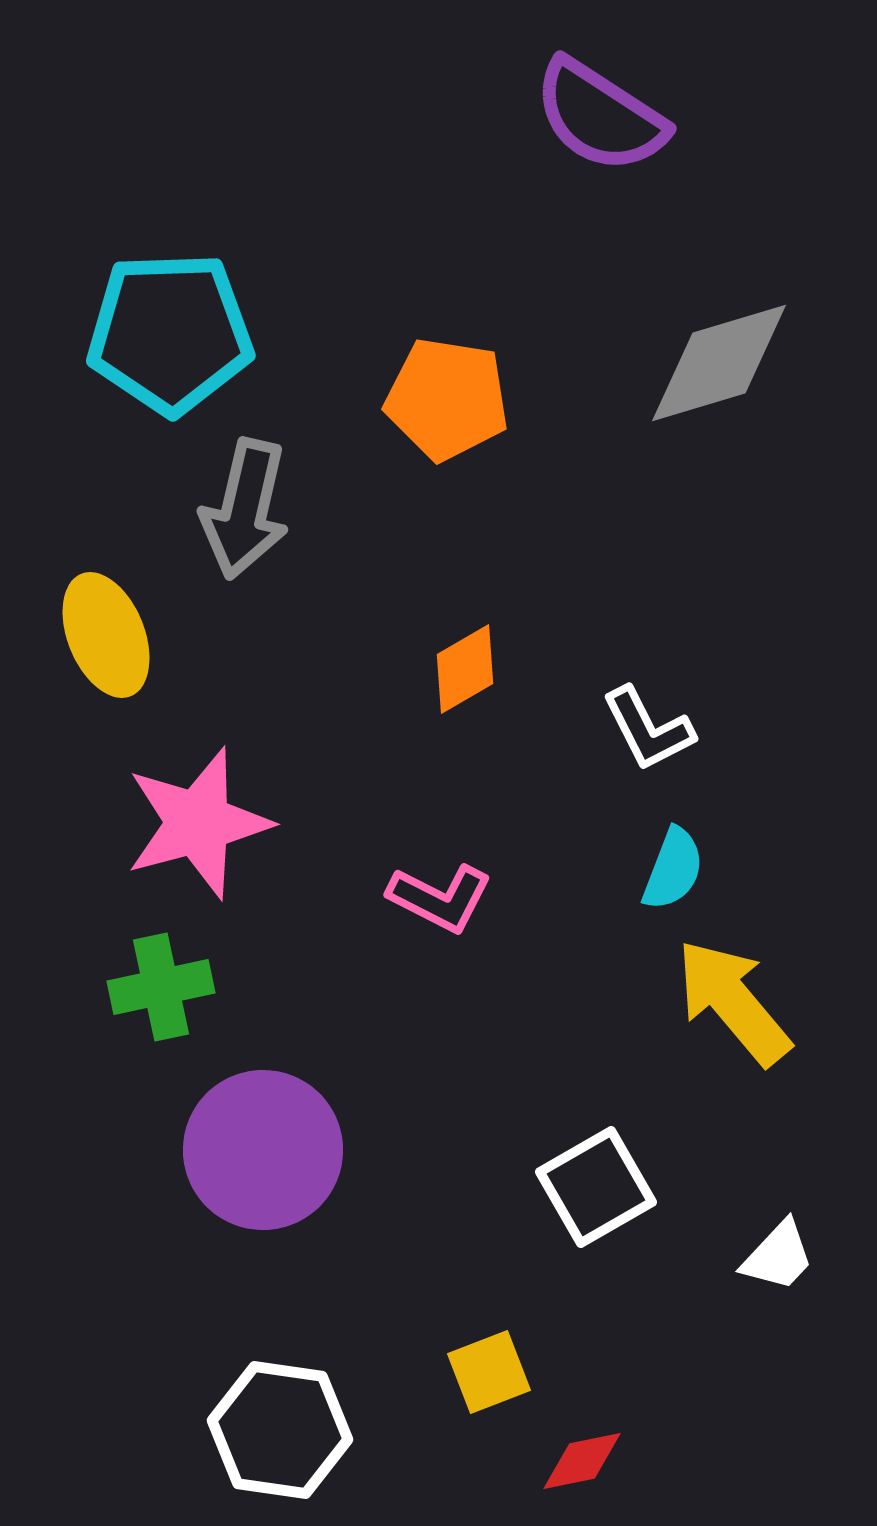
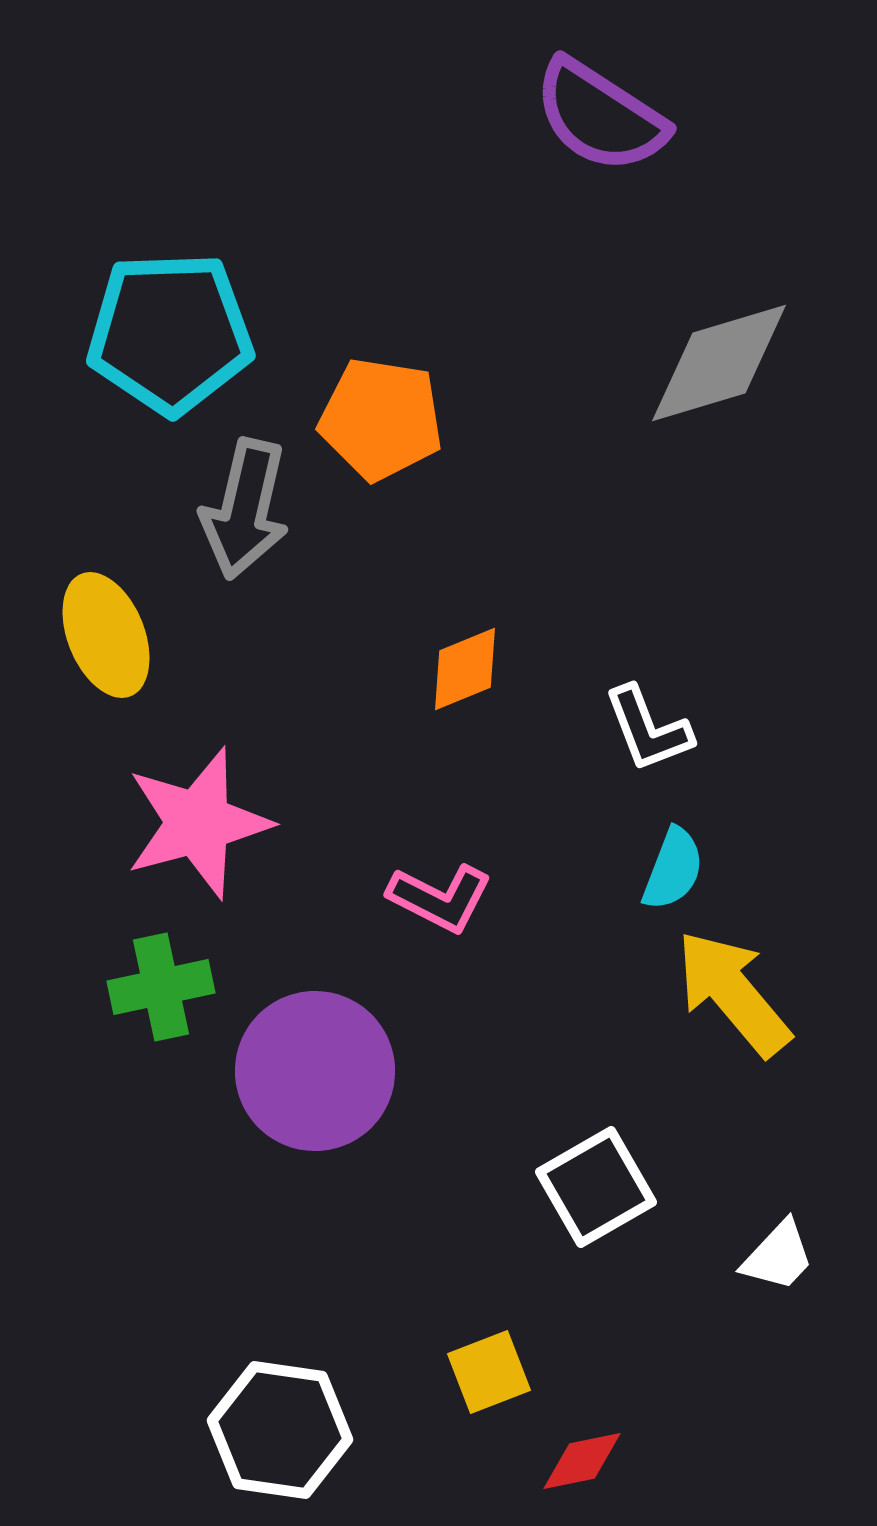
orange pentagon: moved 66 px left, 20 px down
orange diamond: rotated 8 degrees clockwise
white L-shape: rotated 6 degrees clockwise
yellow arrow: moved 9 px up
purple circle: moved 52 px right, 79 px up
